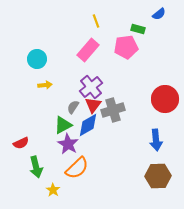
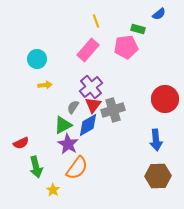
orange semicircle: rotated 10 degrees counterclockwise
